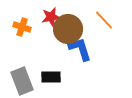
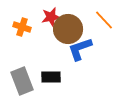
blue L-shape: rotated 92 degrees counterclockwise
